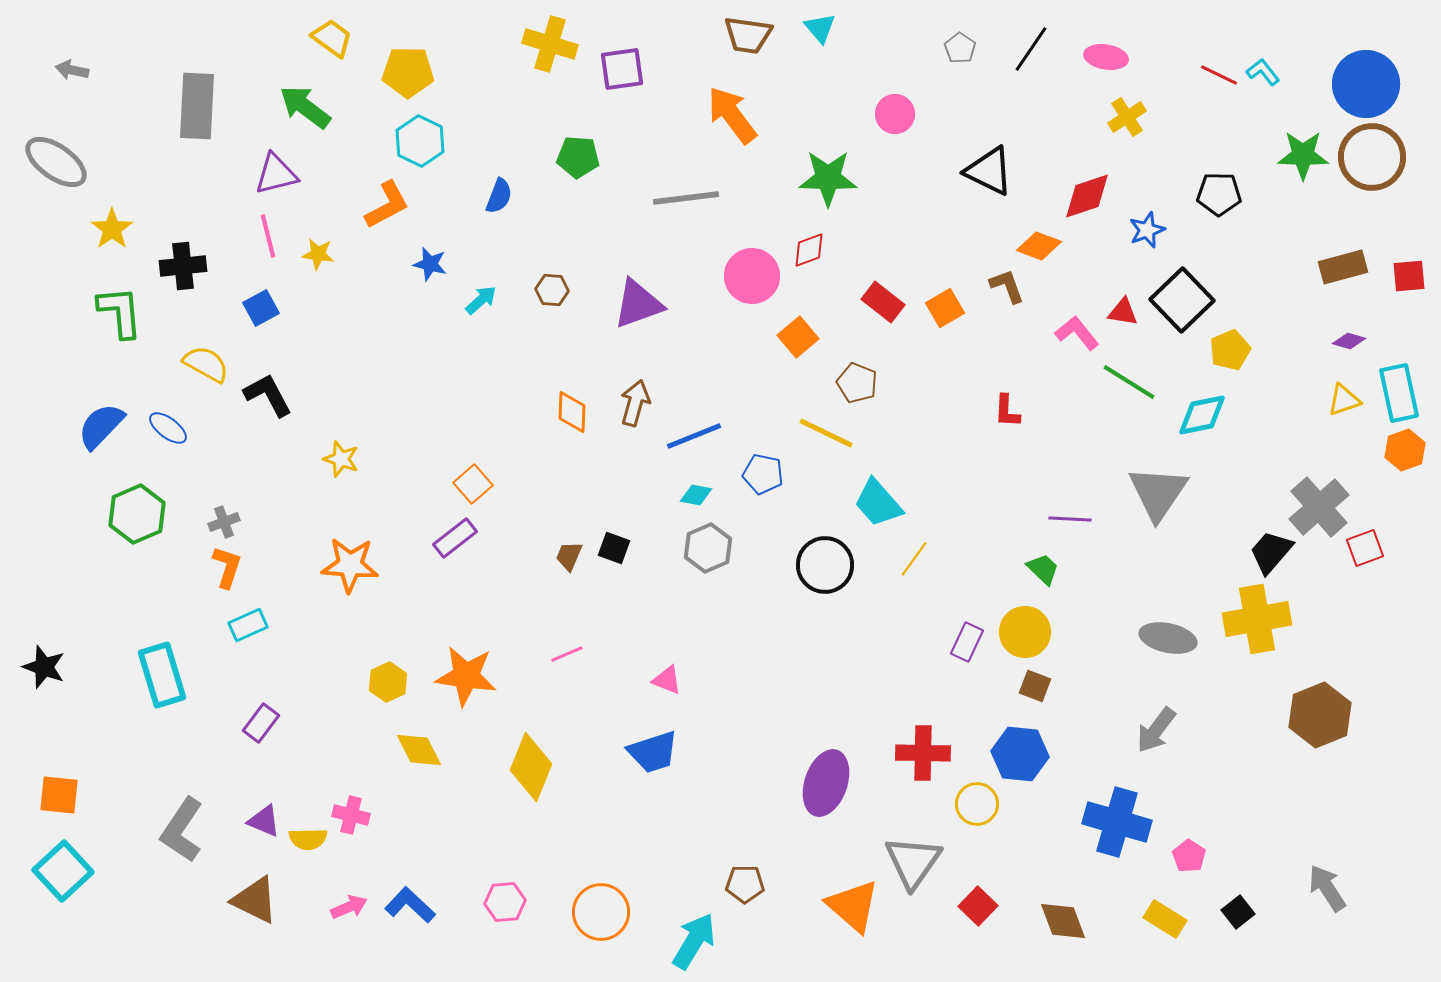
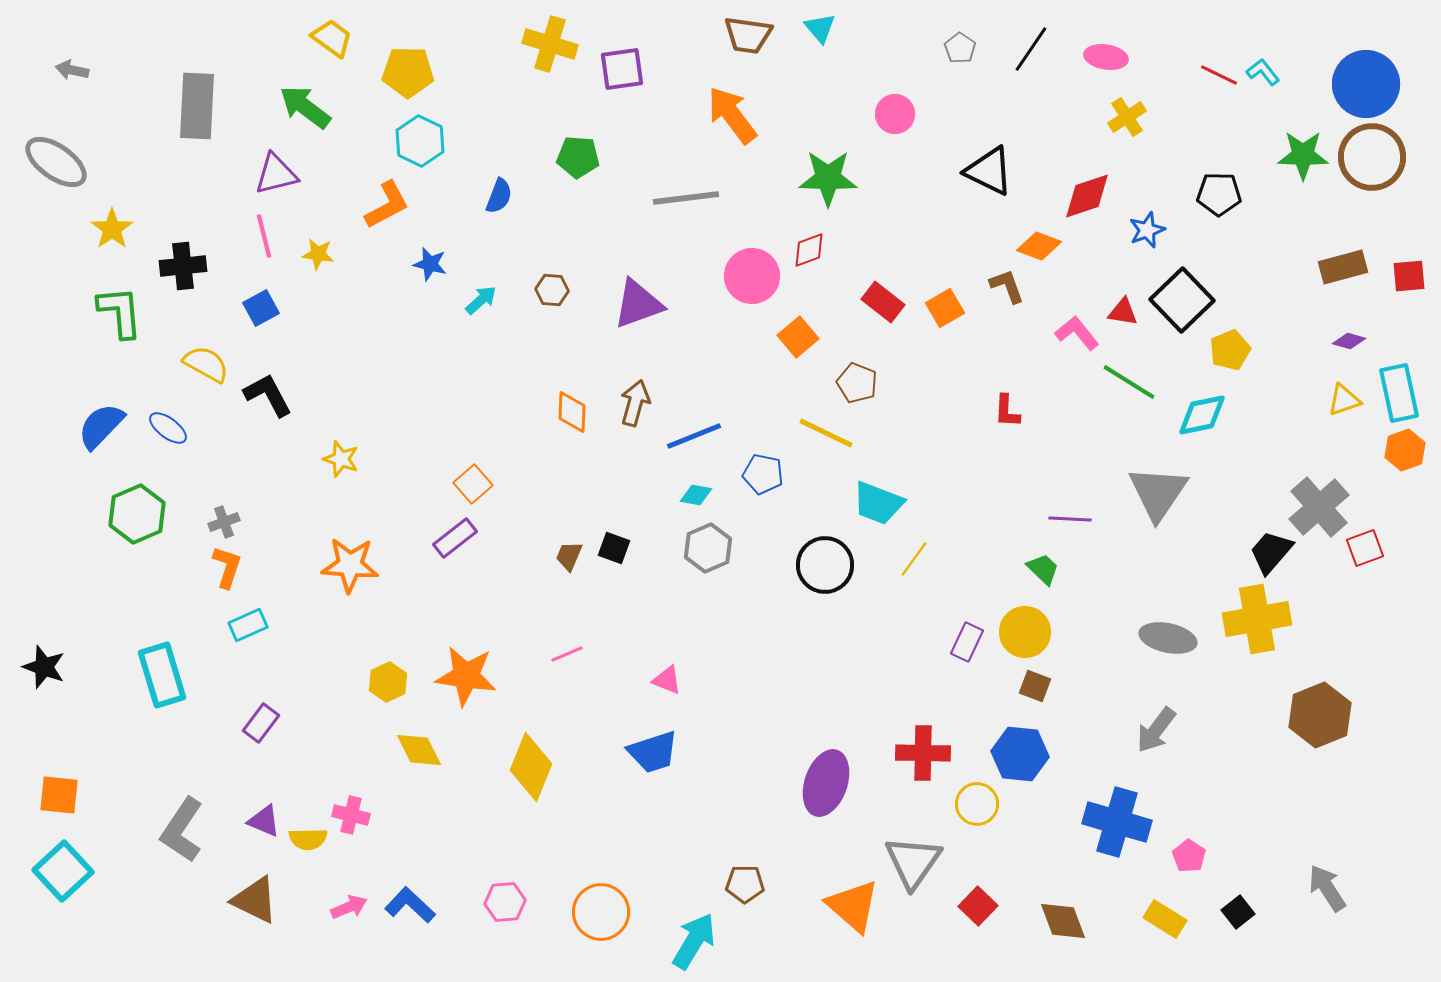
pink line at (268, 236): moved 4 px left
cyan trapezoid at (878, 503): rotated 28 degrees counterclockwise
